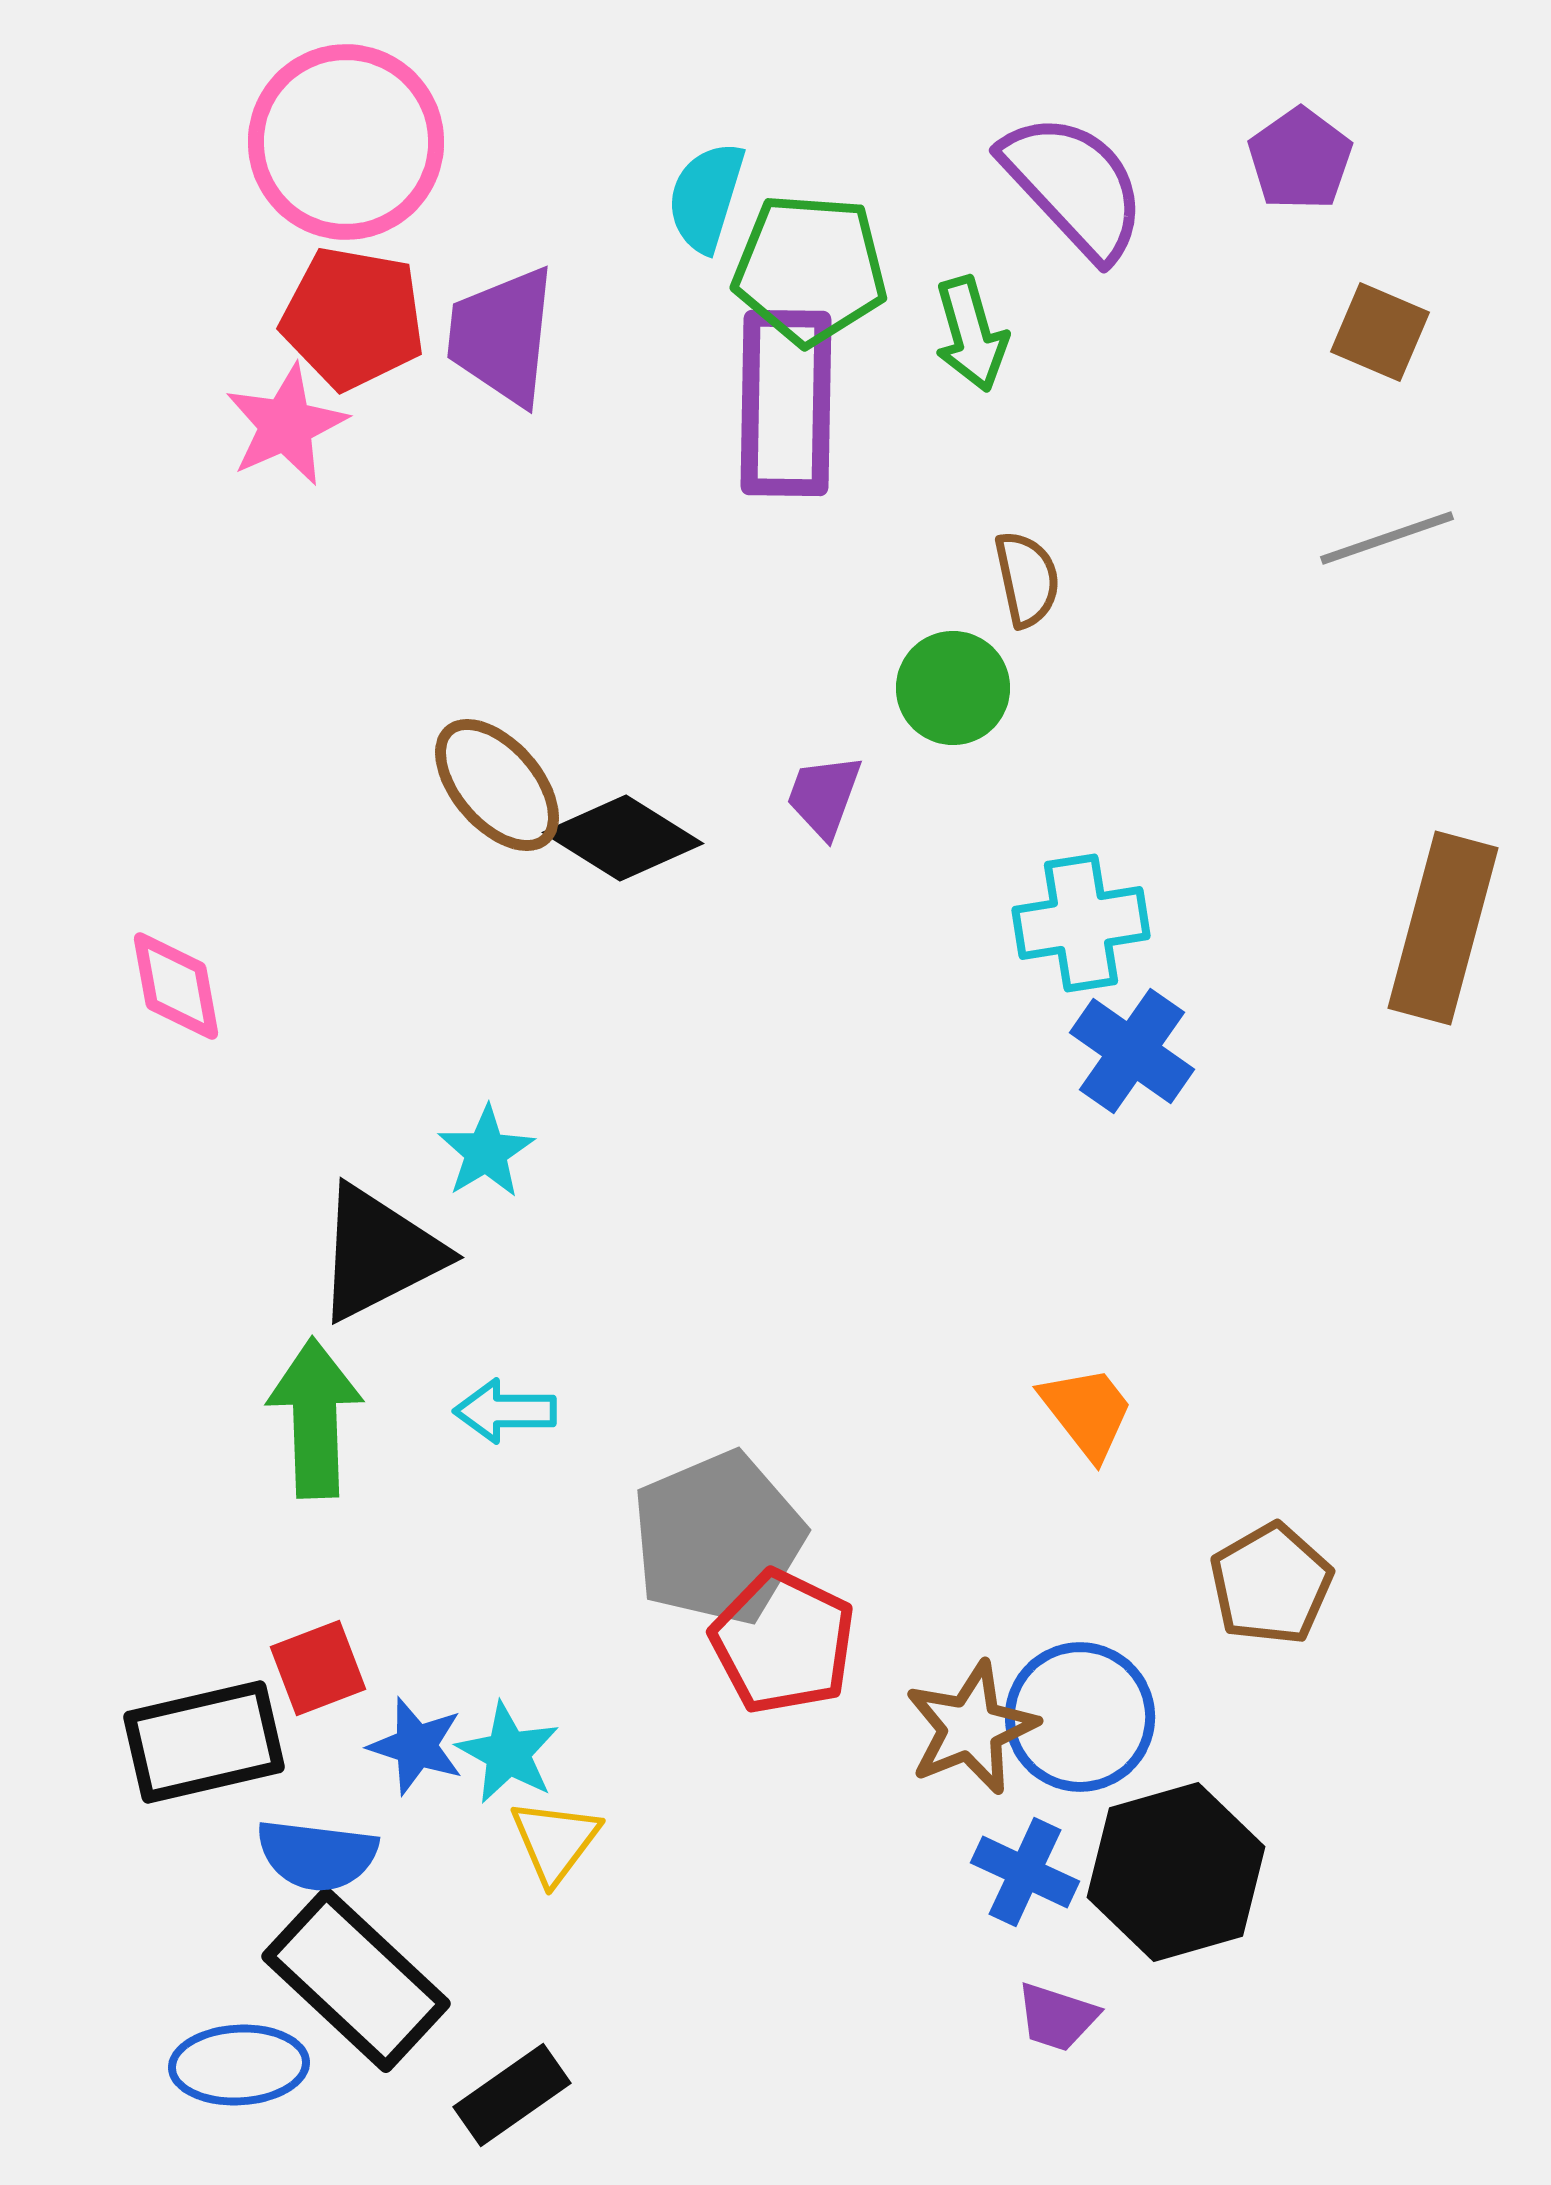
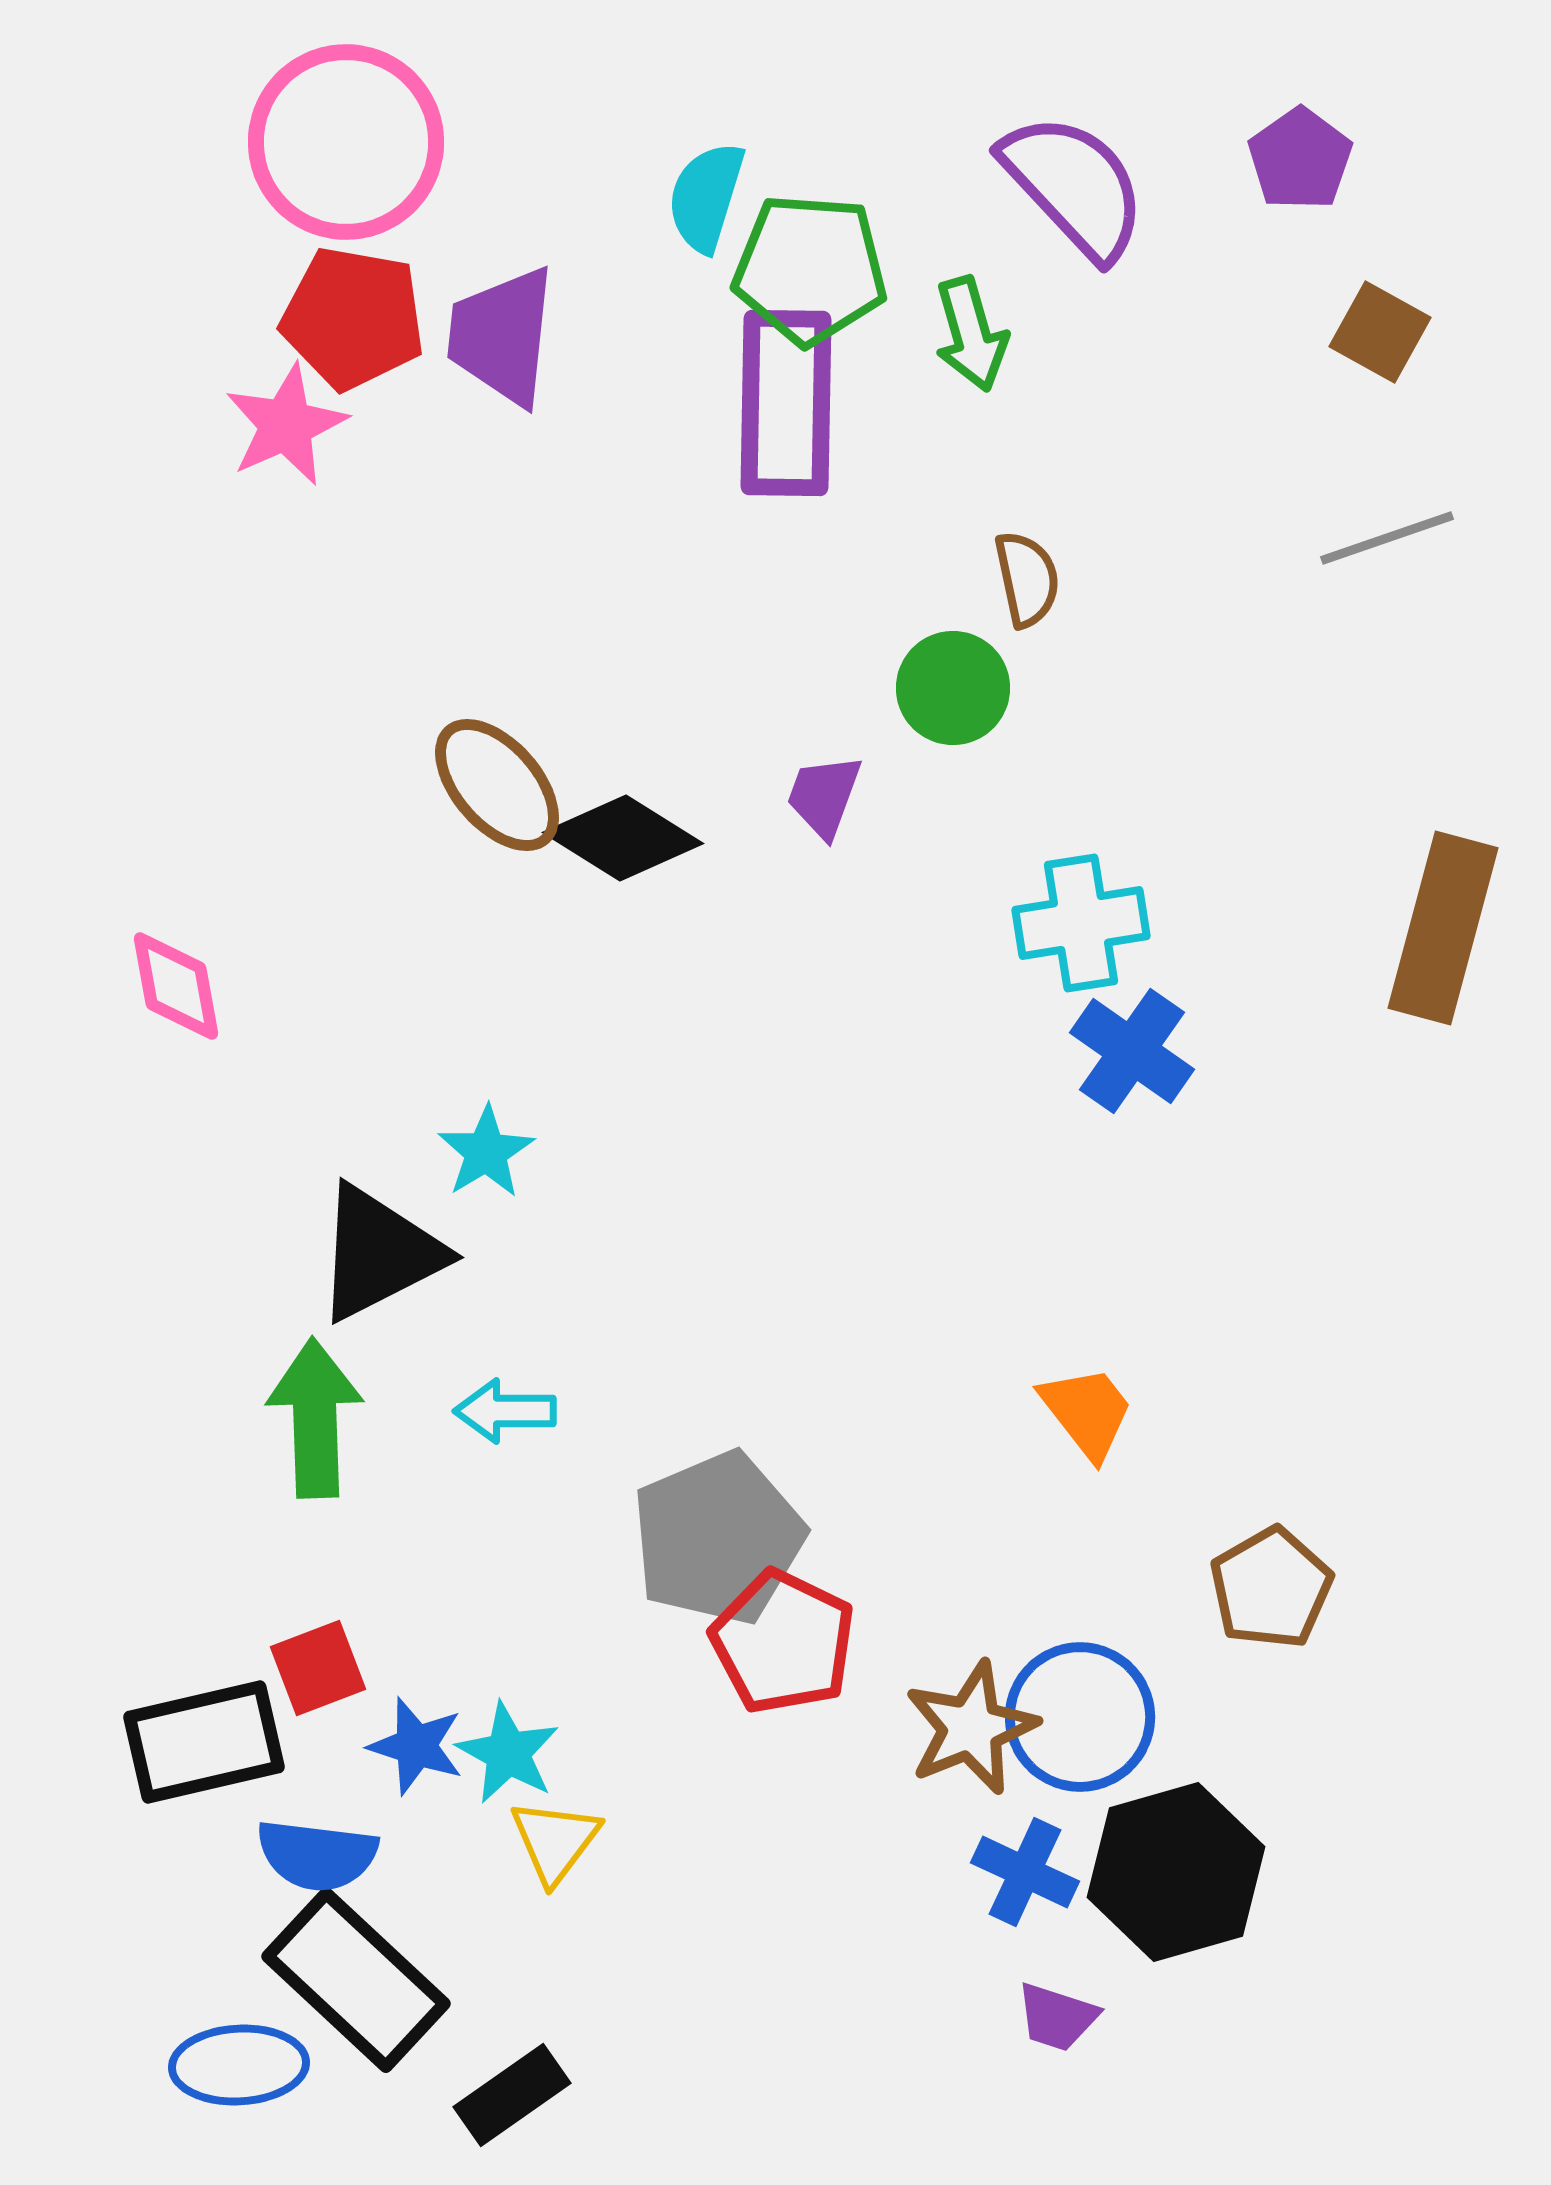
brown square at (1380, 332): rotated 6 degrees clockwise
brown pentagon at (1271, 1584): moved 4 px down
